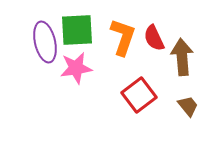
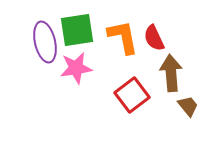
green square: rotated 6 degrees counterclockwise
orange L-shape: rotated 30 degrees counterclockwise
brown arrow: moved 11 px left, 16 px down
red square: moved 7 px left
